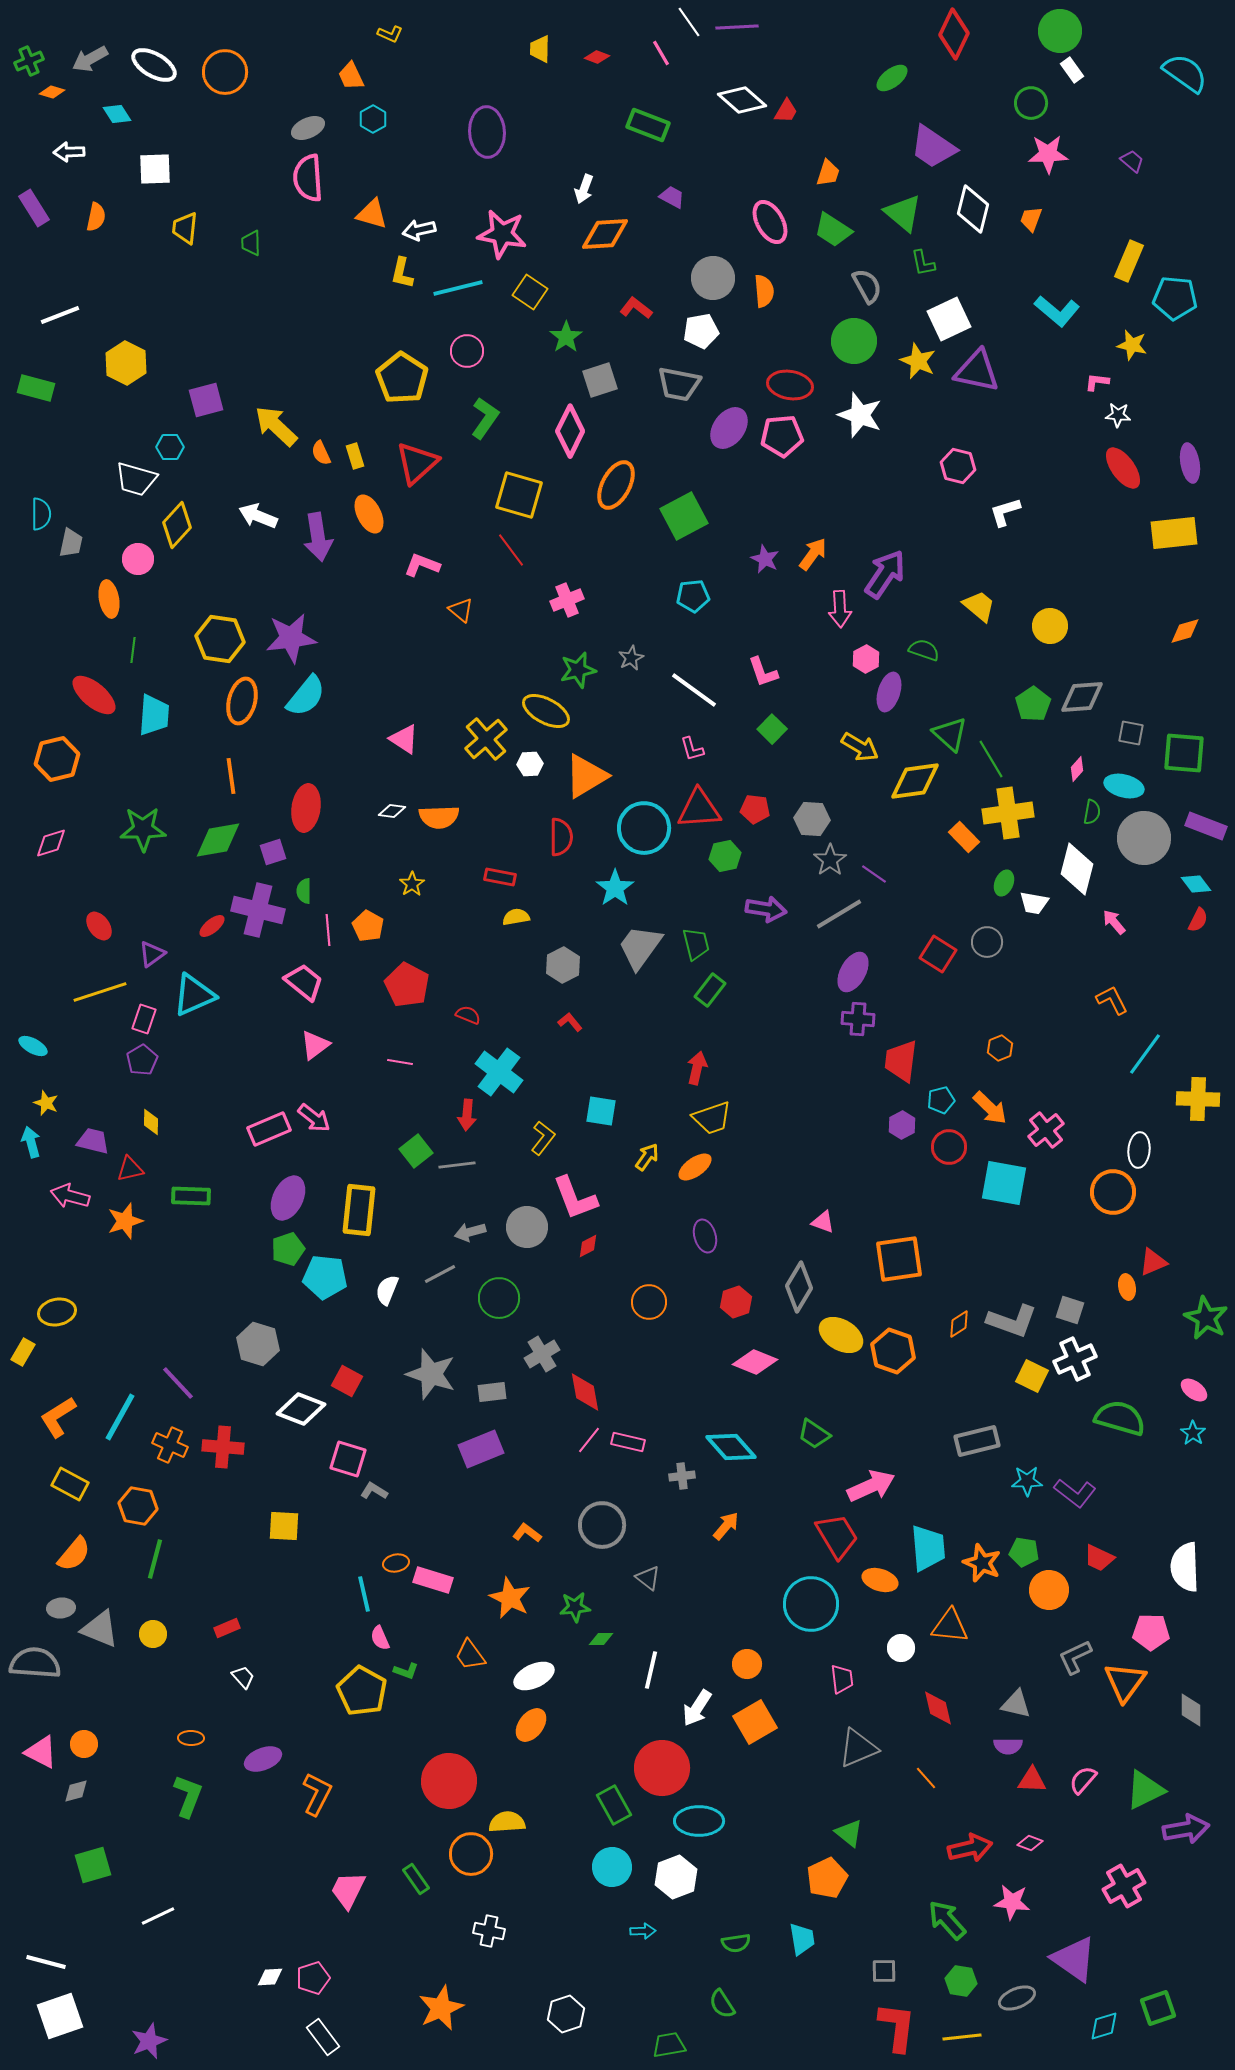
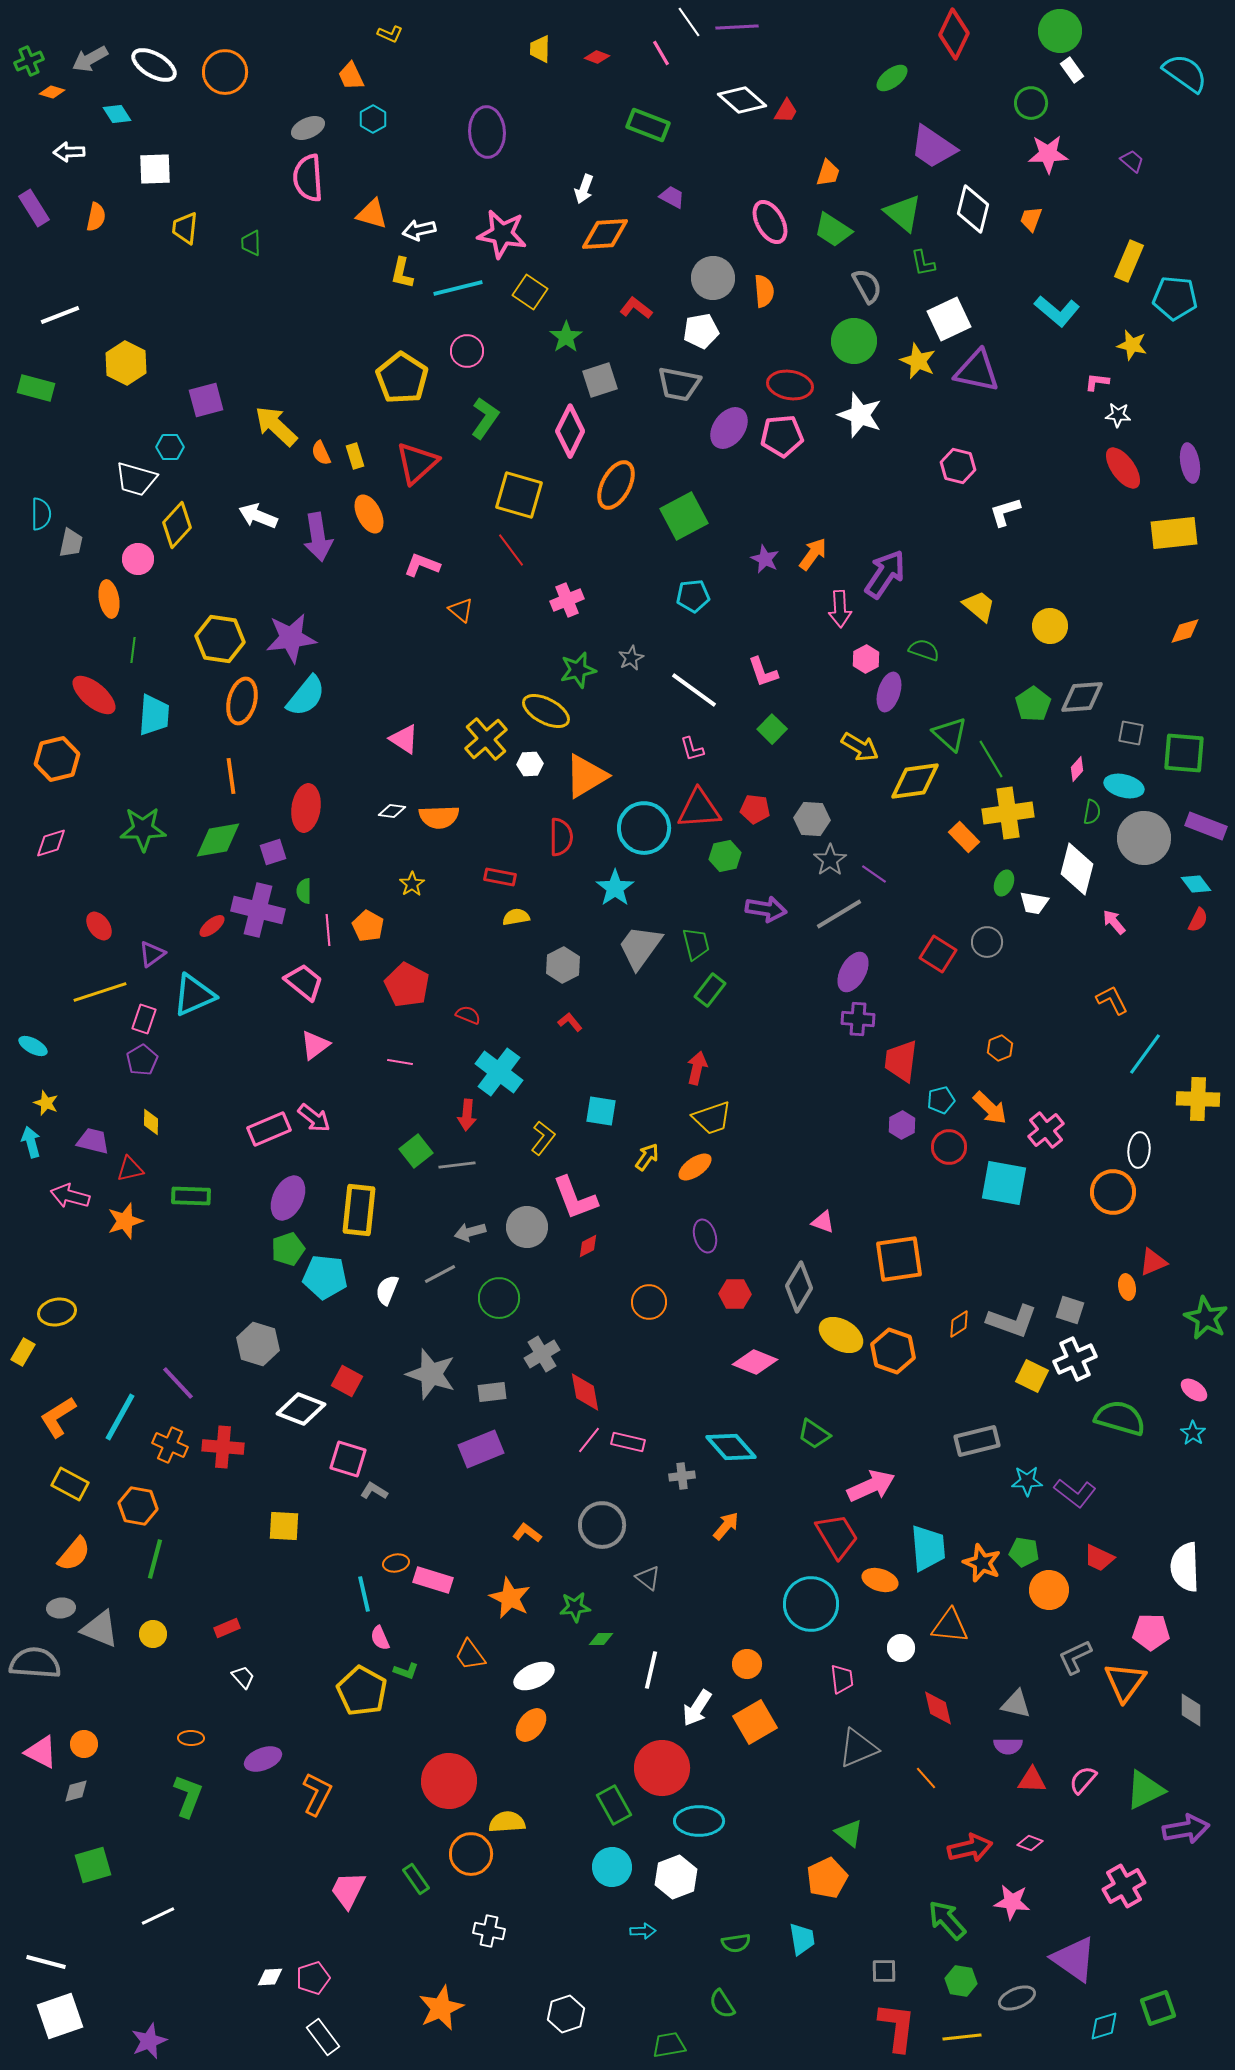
red hexagon at (736, 1302): moved 1 px left, 8 px up; rotated 20 degrees clockwise
